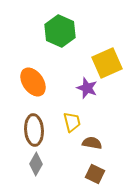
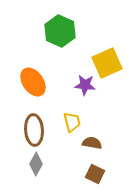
purple star: moved 2 px left, 3 px up; rotated 15 degrees counterclockwise
